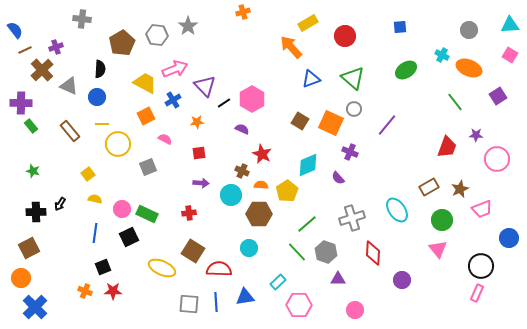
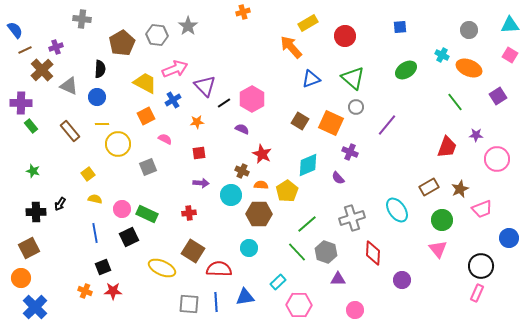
gray circle at (354, 109): moved 2 px right, 2 px up
blue line at (95, 233): rotated 18 degrees counterclockwise
